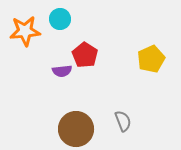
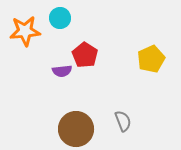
cyan circle: moved 1 px up
